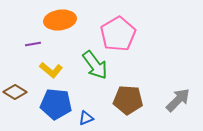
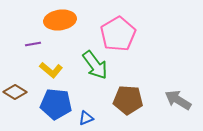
gray arrow: rotated 104 degrees counterclockwise
